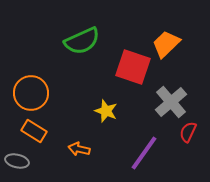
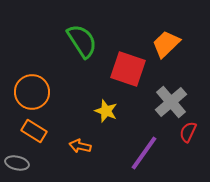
green semicircle: rotated 99 degrees counterclockwise
red square: moved 5 px left, 2 px down
orange circle: moved 1 px right, 1 px up
orange arrow: moved 1 px right, 3 px up
gray ellipse: moved 2 px down
